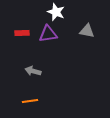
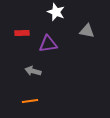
purple triangle: moved 10 px down
